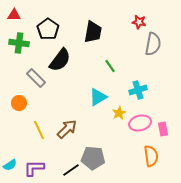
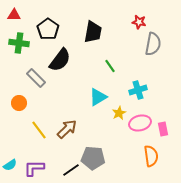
yellow line: rotated 12 degrees counterclockwise
